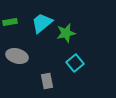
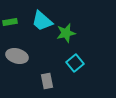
cyan trapezoid: moved 2 px up; rotated 100 degrees counterclockwise
